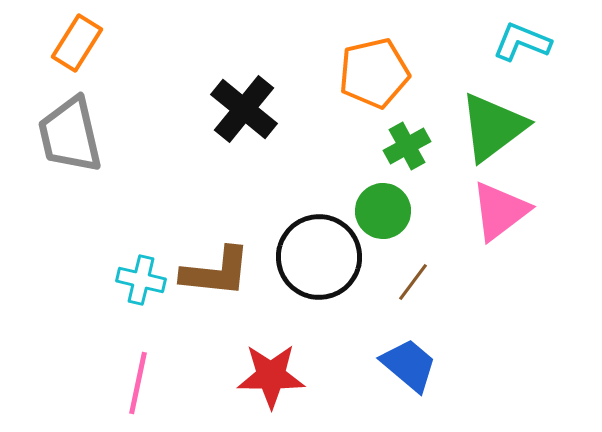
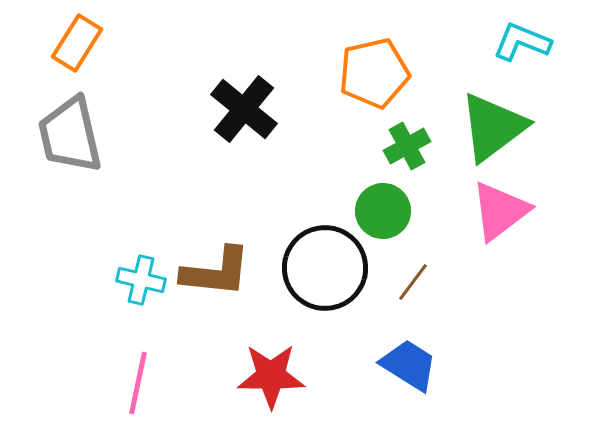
black circle: moved 6 px right, 11 px down
blue trapezoid: rotated 8 degrees counterclockwise
